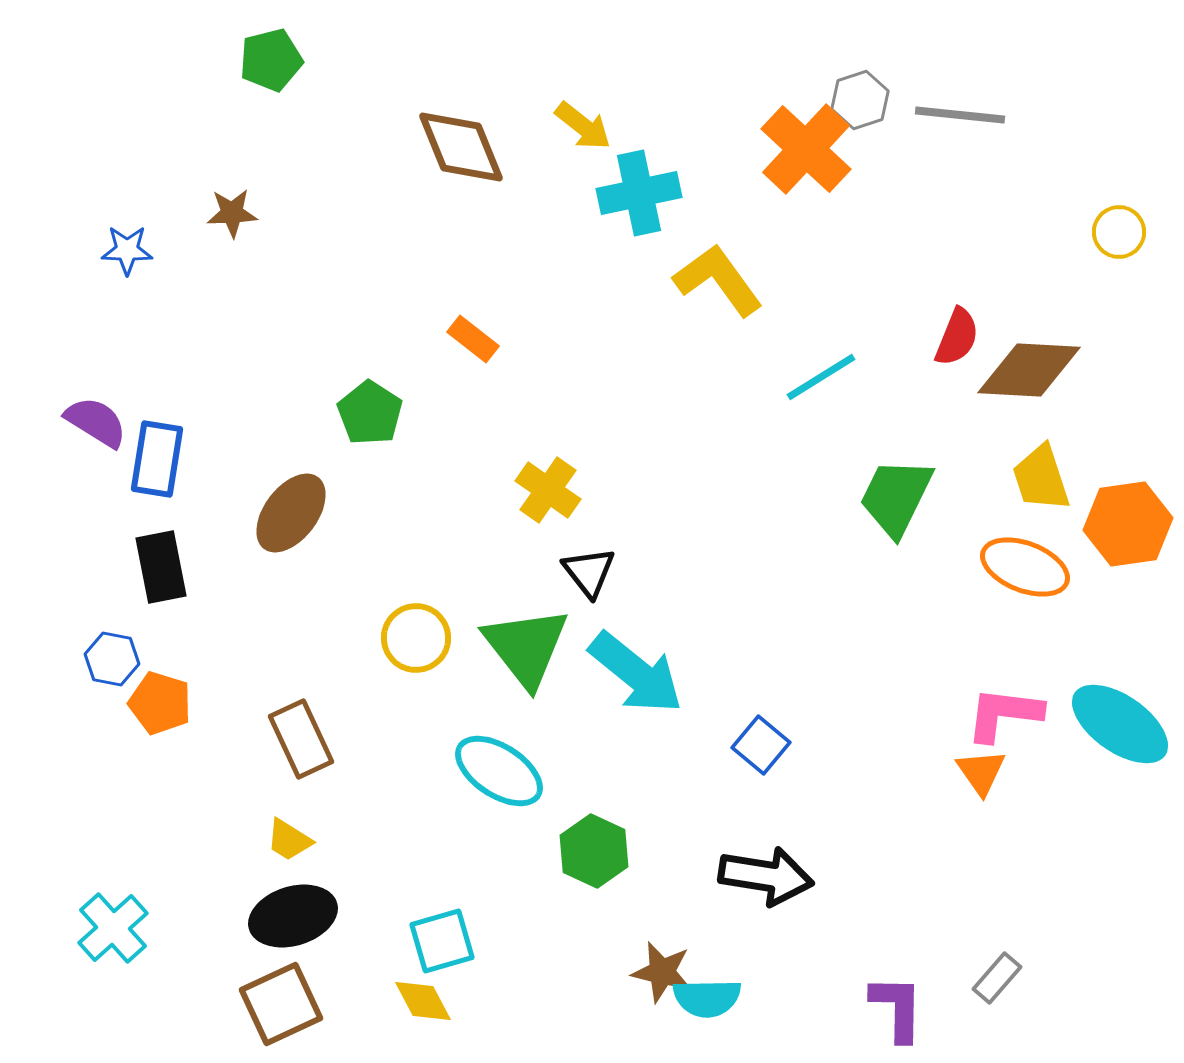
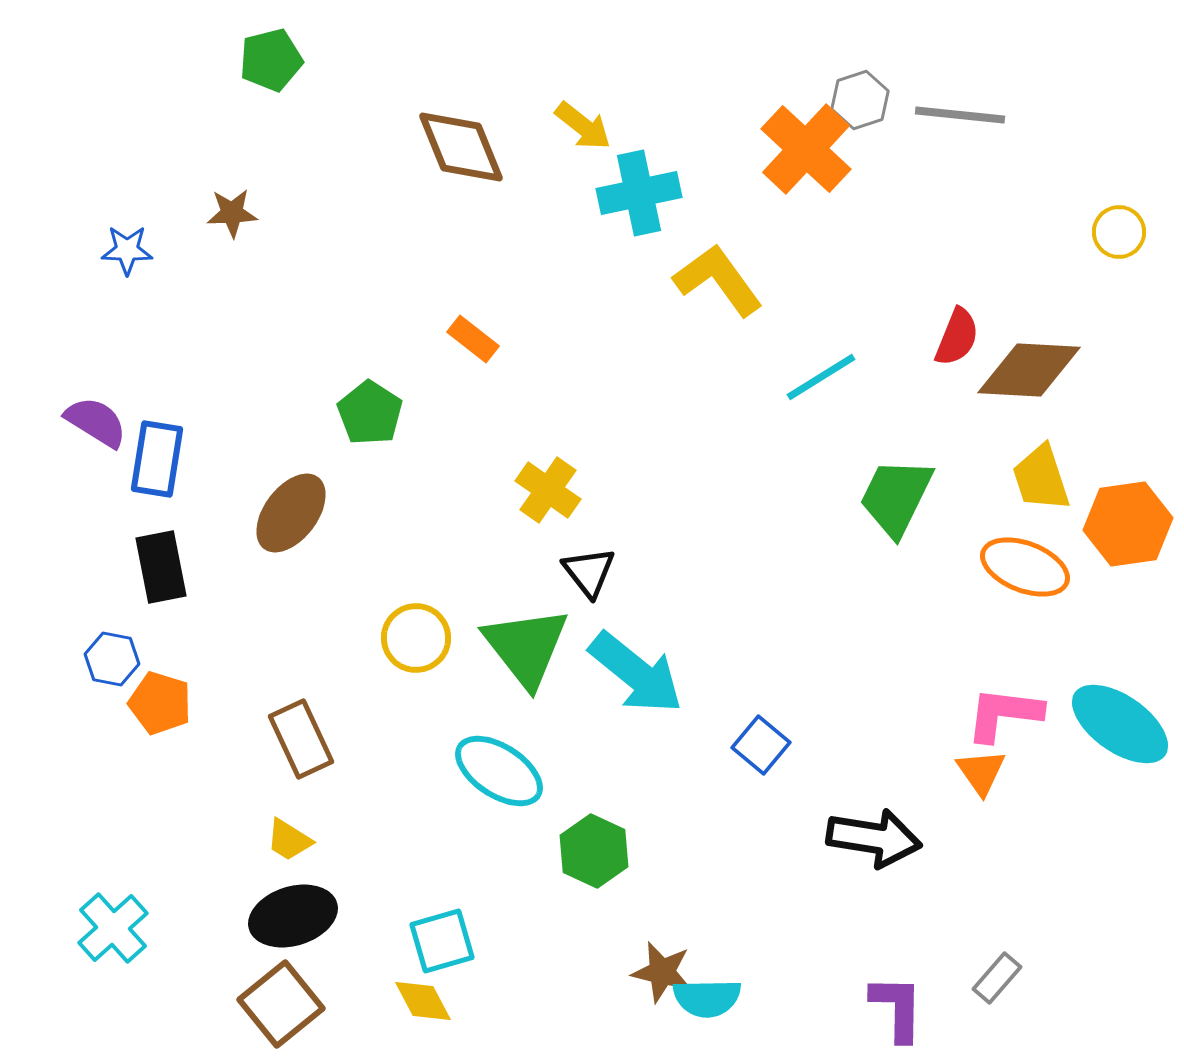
black arrow at (766, 876): moved 108 px right, 38 px up
brown square at (281, 1004): rotated 14 degrees counterclockwise
